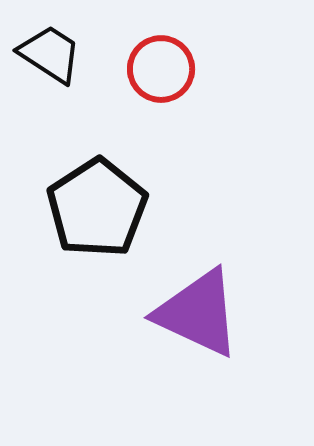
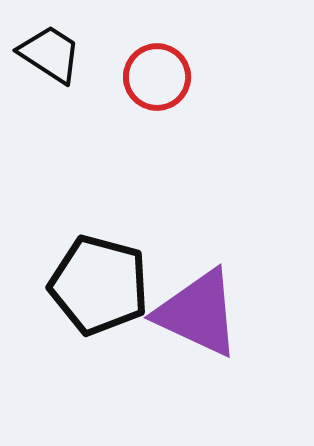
red circle: moved 4 px left, 8 px down
black pentagon: moved 2 px right, 77 px down; rotated 24 degrees counterclockwise
